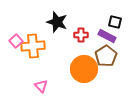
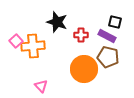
brown pentagon: moved 2 px right, 1 px down; rotated 25 degrees counterclockwise
